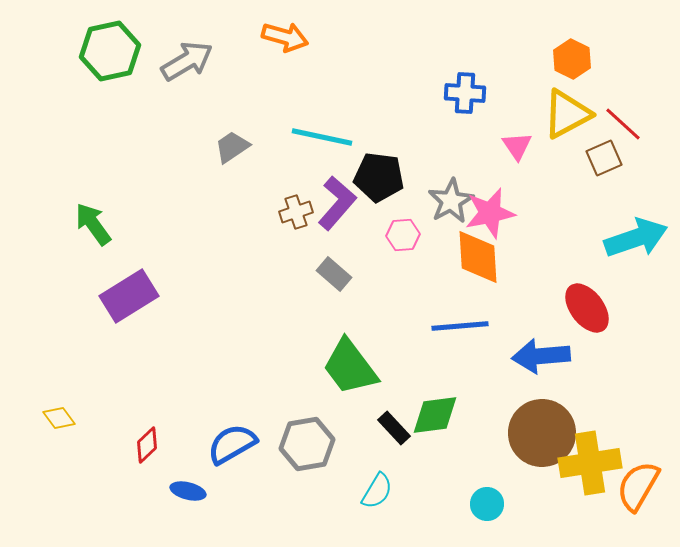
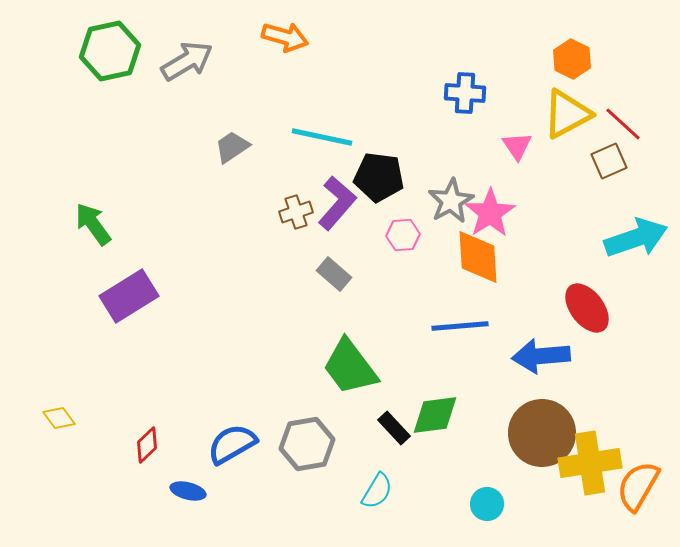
brown square: moved 5 px right, 3 px down
pink star: rotated 21 degrees counterclockwise
